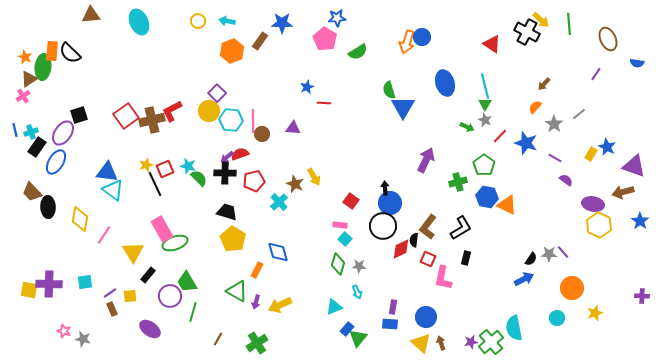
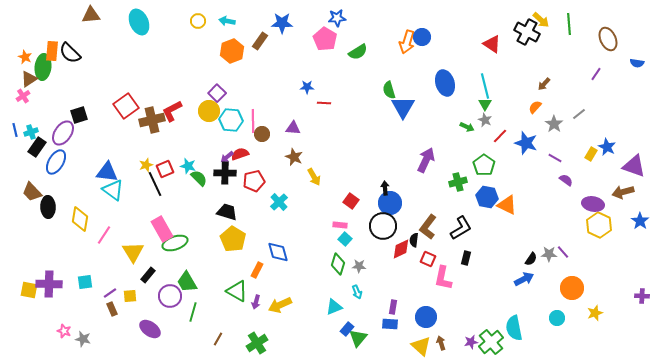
blue star at (307, 87): rotated 24 degrees clockwise
red square at (126, 116): moved 10 px up
brown star at (295, 184): moved 1 px left, 27 px up
yellow triangle at (421, 343): moved 3 px down
